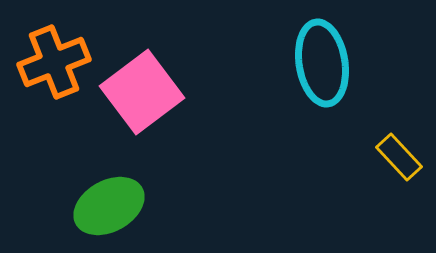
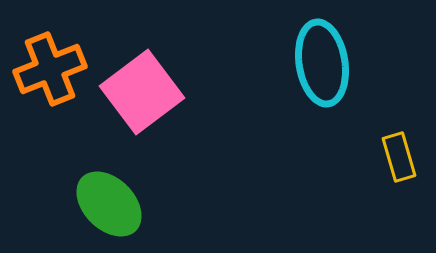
orange cross: moved 4 px left, 7 px down
yellow rectangle: rotated 27 degrees clockwise
green ellipse: moved 2 px up; rotated 74 degrees clockwise
